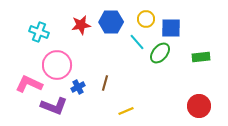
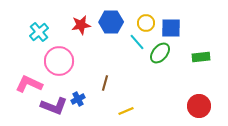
yellow circle: moved 4 px down
cyan cross: rotated 30 degrees clockwise
pink circle: moved 2 px right, 4 px up
blue cross: moved 12 px down
